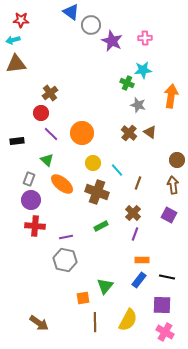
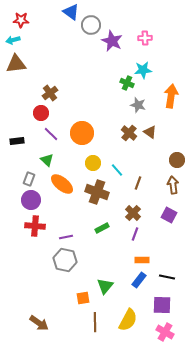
green rectangle at (101, 226): moved 1 px right, 2 px down
